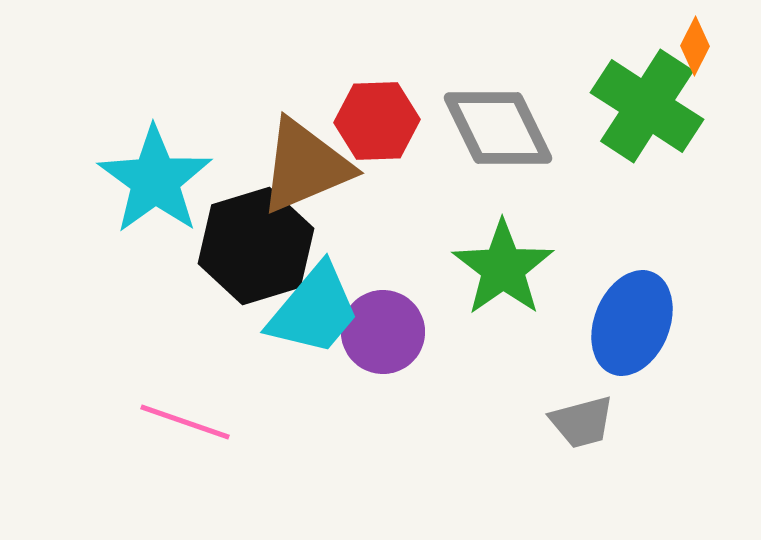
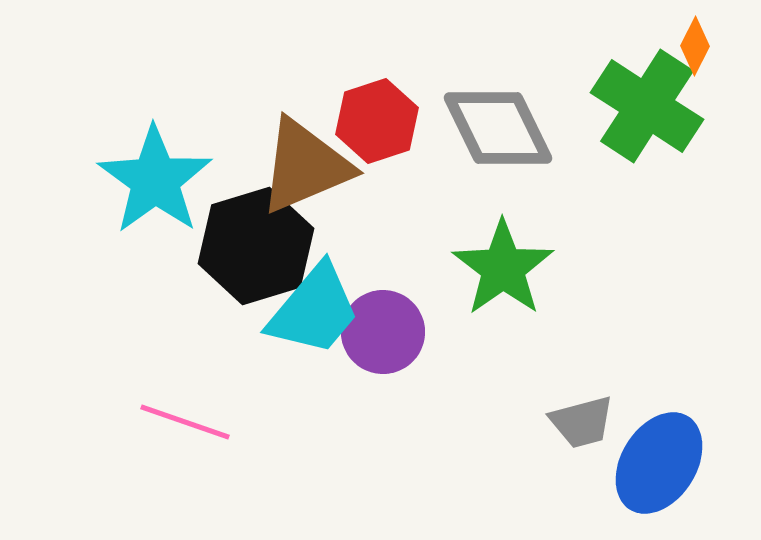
red hexagon: rotated 16 degrees counterclockwise
blue ellipse: moved 27 px right, 140 px down; rotated 10 degrees clockwise
